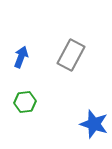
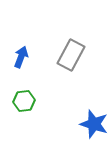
green hexagon: moved 1 px left, 1 px up
